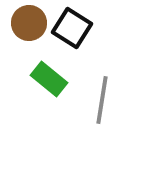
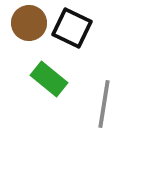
black square: rotated 6 degrees counterclockwise
gray line: moved 2 px right, 4 px down
